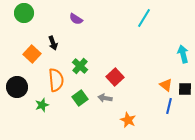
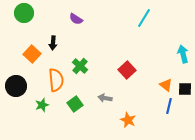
black arrow: rotated 24 degrees clockwise
red square: moved 12 px right, 7 px up
black circle: moved 1 px left, 1 px up
green square: moved 5 px left, 6 px down
